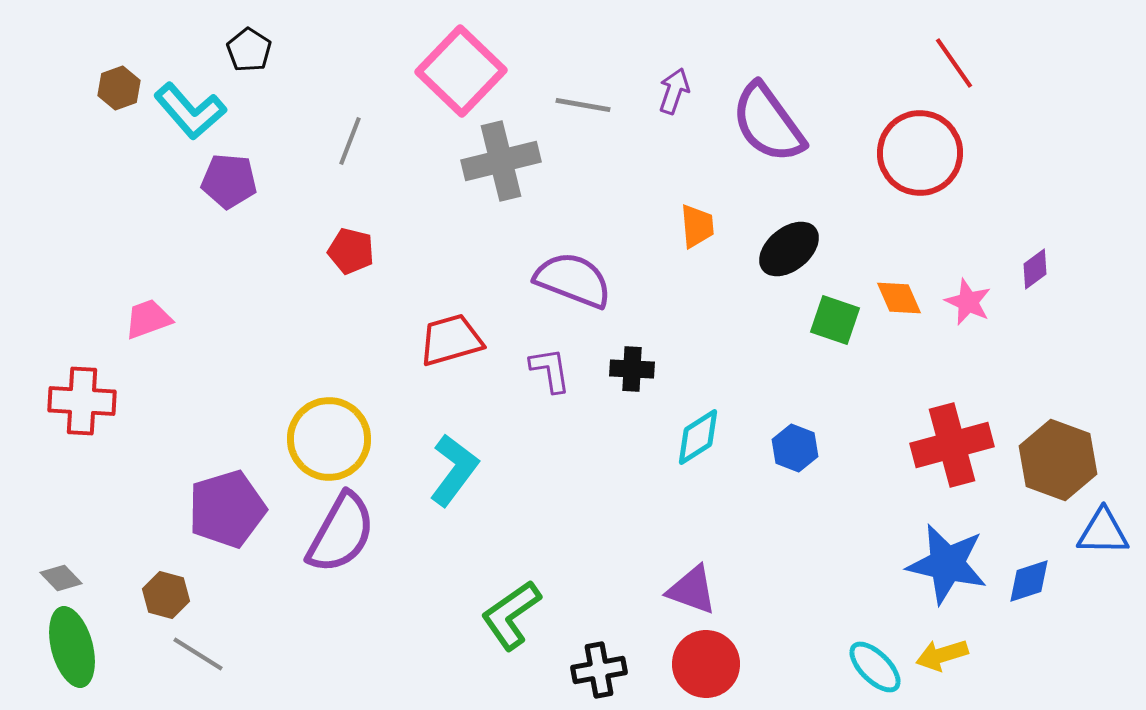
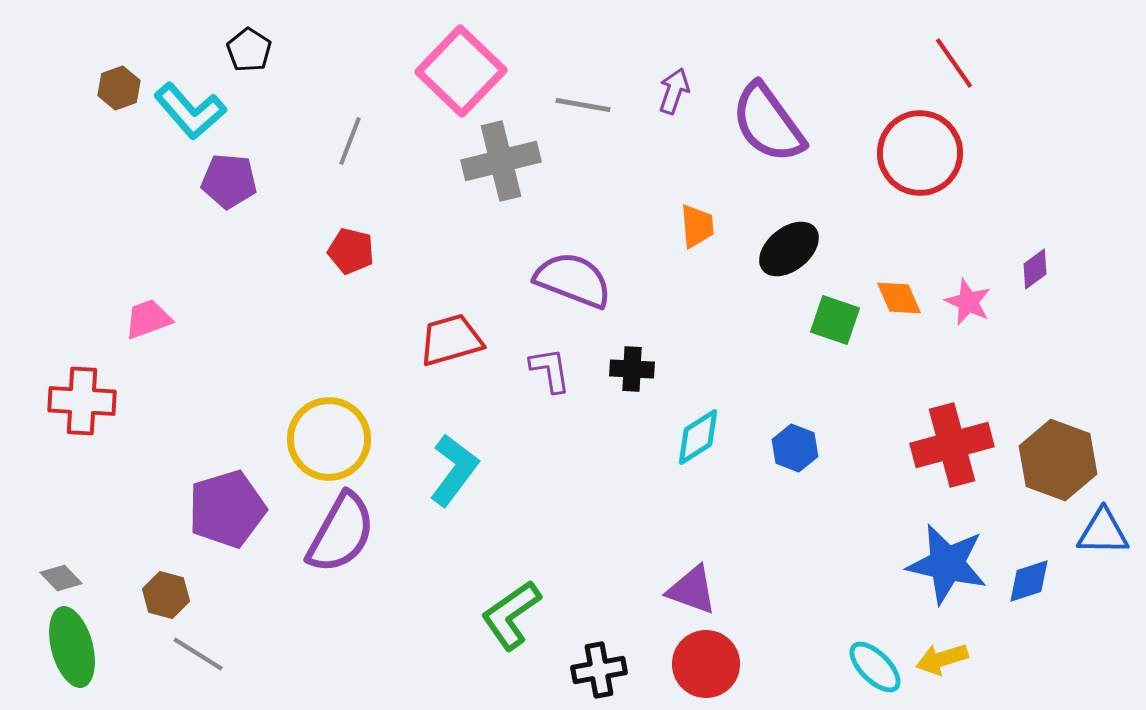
yellow arrow at (942, 655): moved 4 px down
